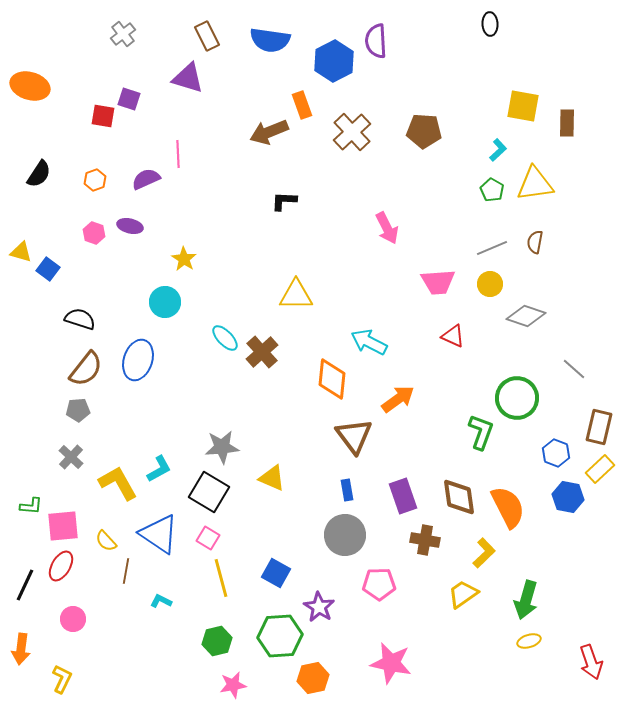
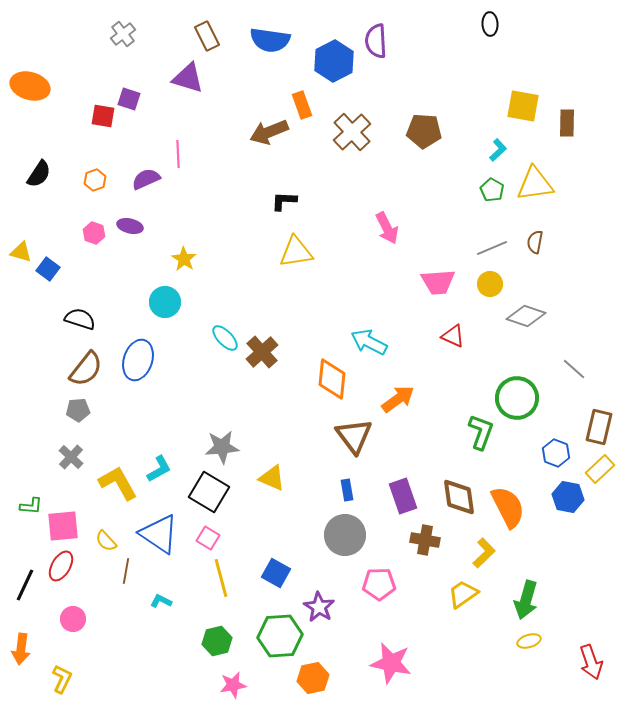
yellow triangle at (296, 295): moved 43 px up; rotated 9 degrees counterclockwise
